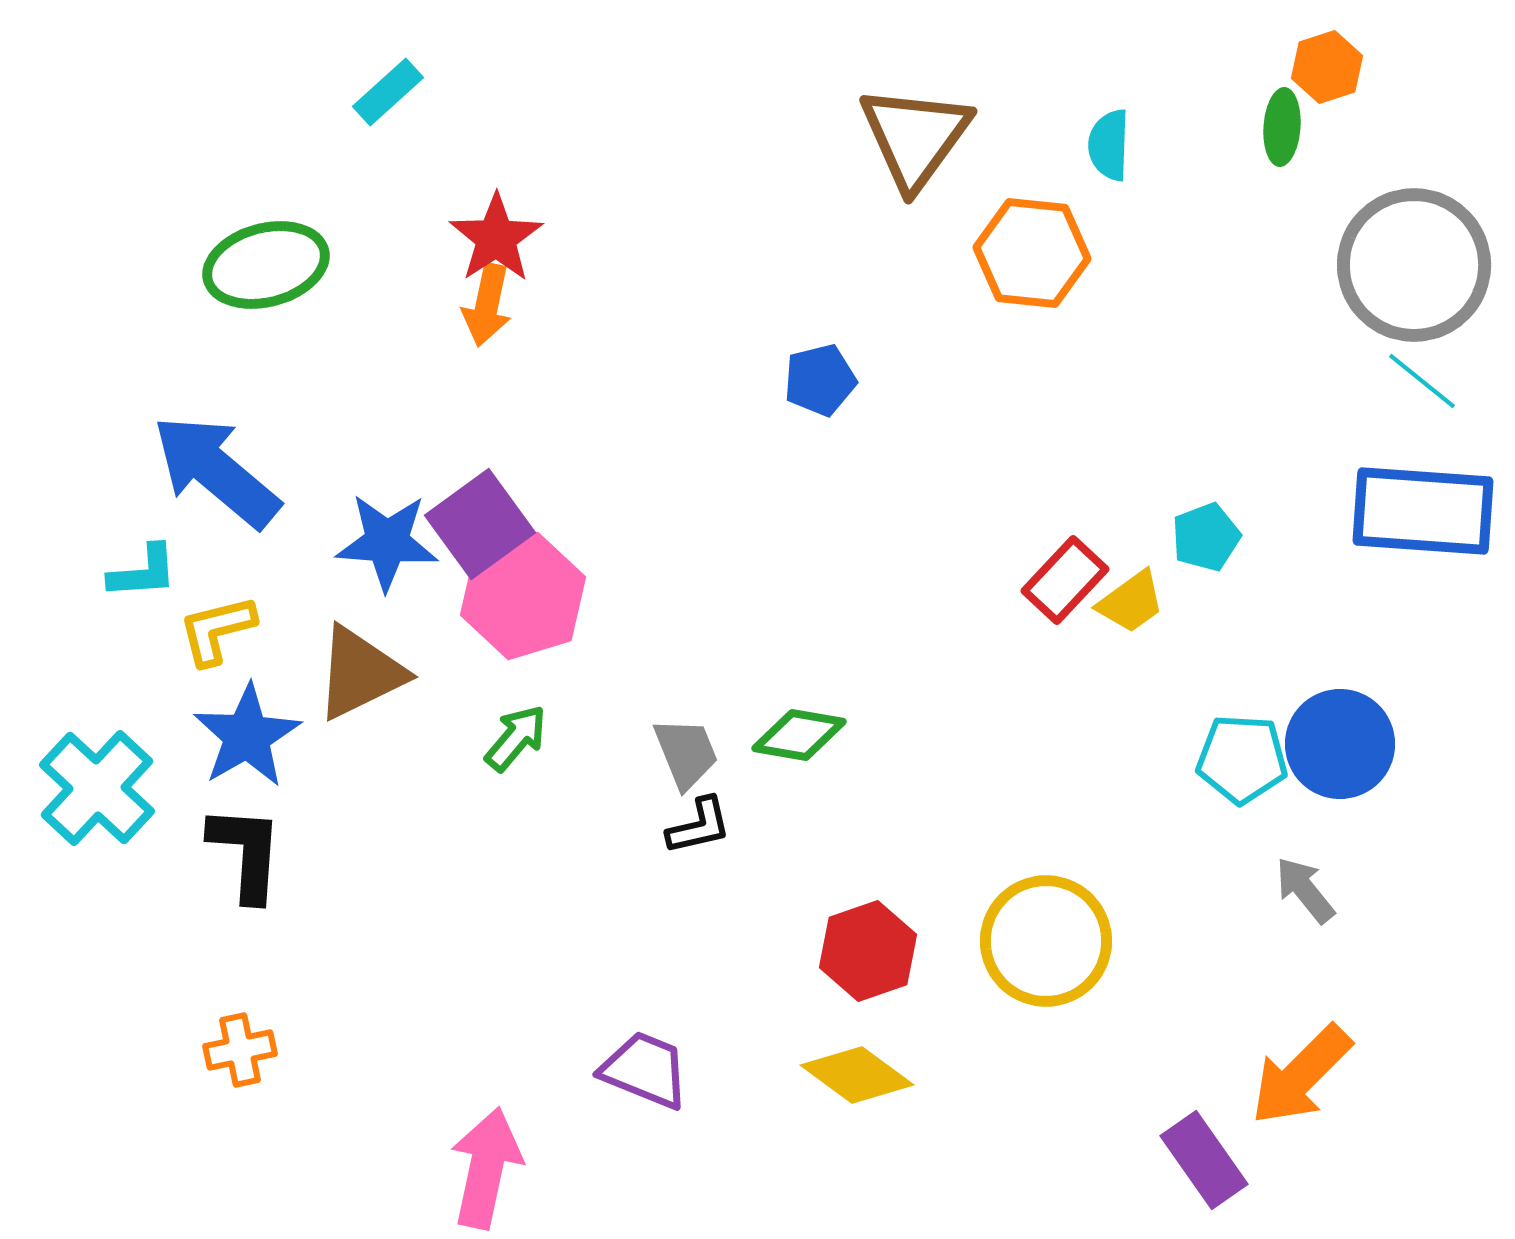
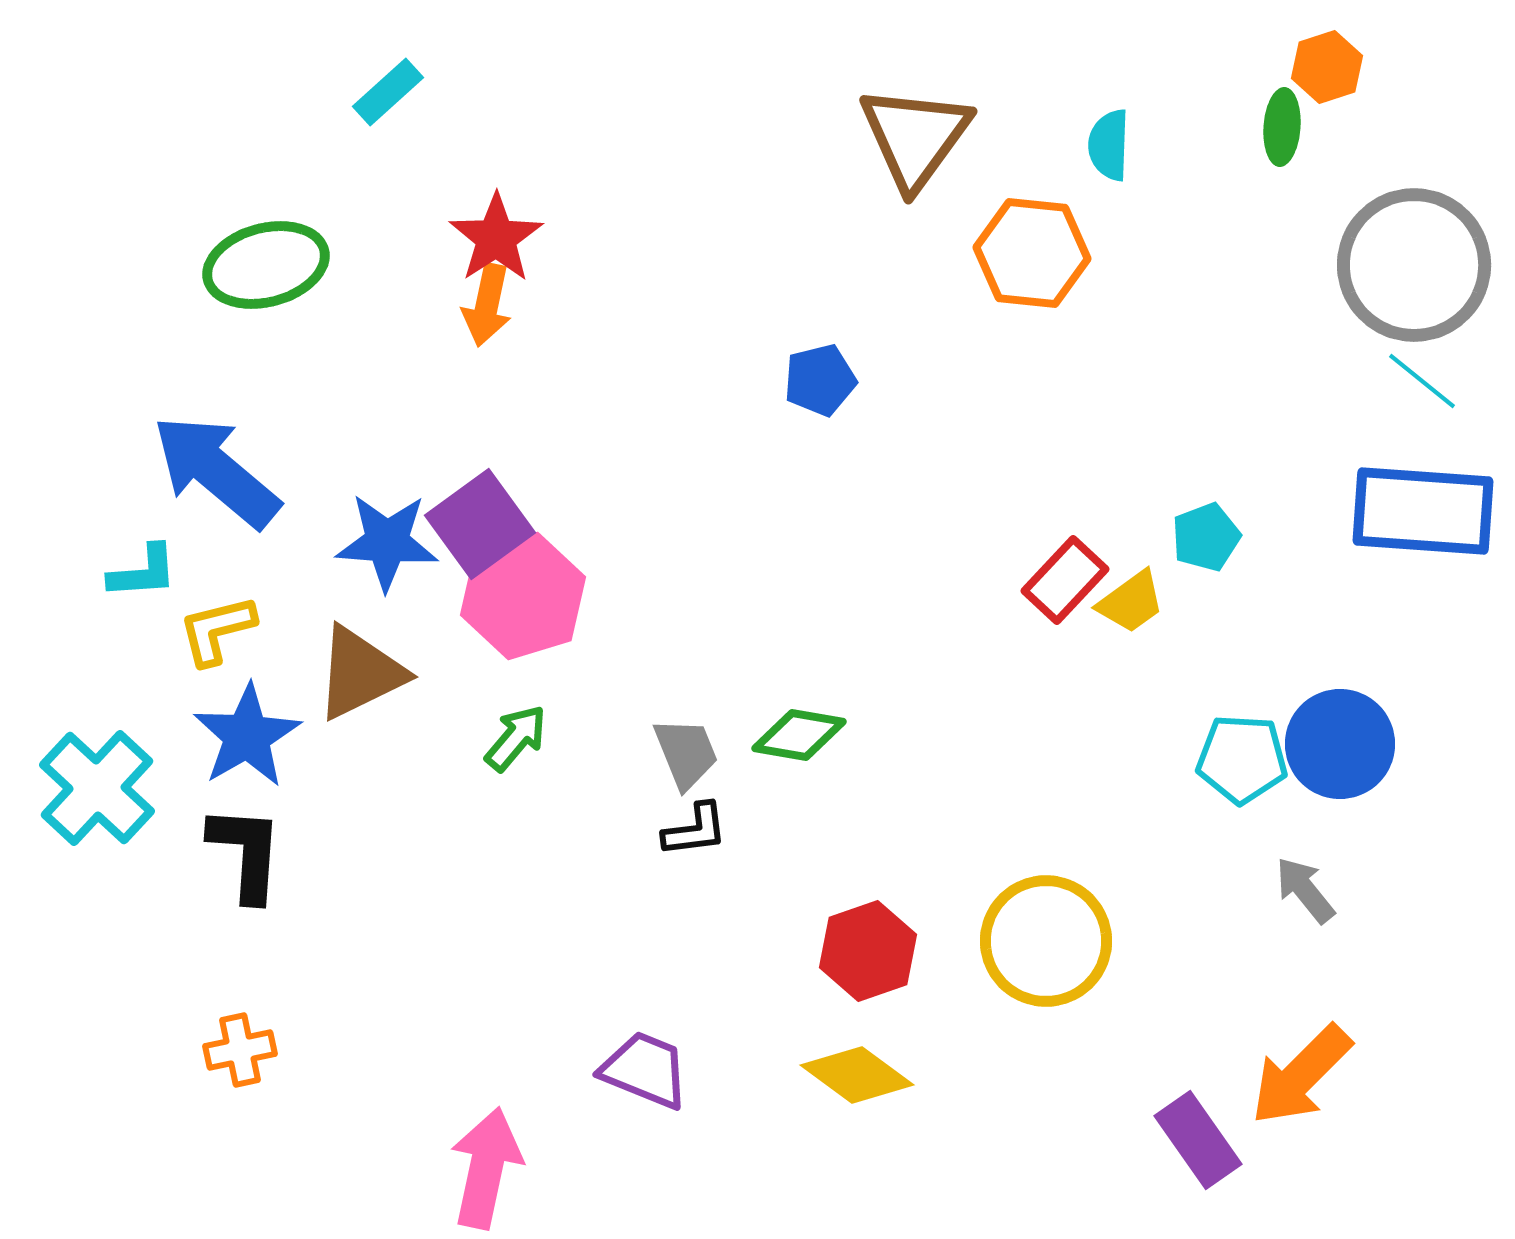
black L-shape at (699, 826): moved 4 px left, 4 px down; rotated 6 degrees clockwise
purple rectangle at (1204, 1160): moved 6 px left, 20 px up
